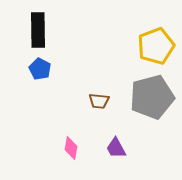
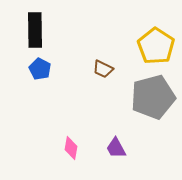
black rectangle: moved 3 px left
yellow pentagon: rotated 18 degrees counterclockwise
gray pentagon: moved 1 px right
brown trapezoid: moved 4 px right, 32 px up; rotated 20 degrees clockwise
